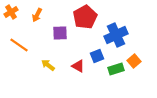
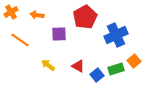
orange arrow: rotated 72 degrees clockwise
purple square: moved 1 px left, 1 px down
orange line: moved 1 px right, 5 px up
blue square: moved 19 px down; rotated 16 degrees counterclockwise
